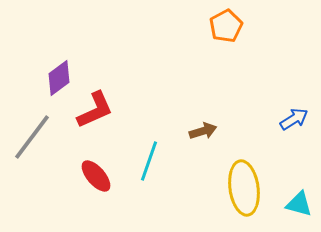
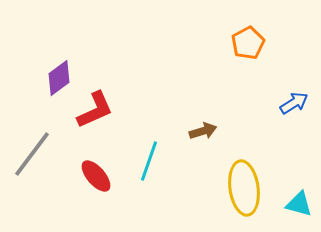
orange pentagon: moved 22 px right, 17 px down
blue arrow: moved 16 px up
gray line: moved 17 px down
